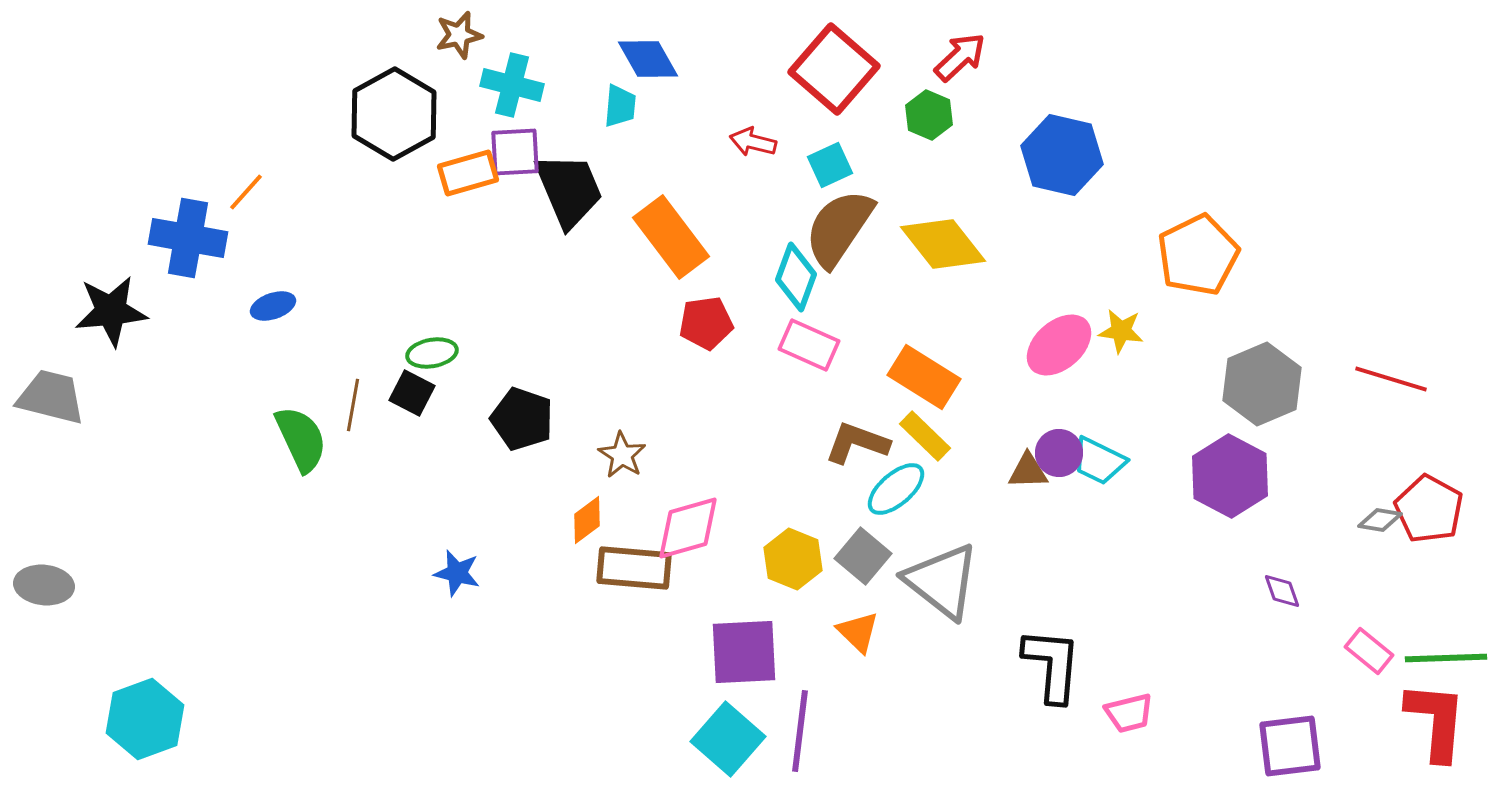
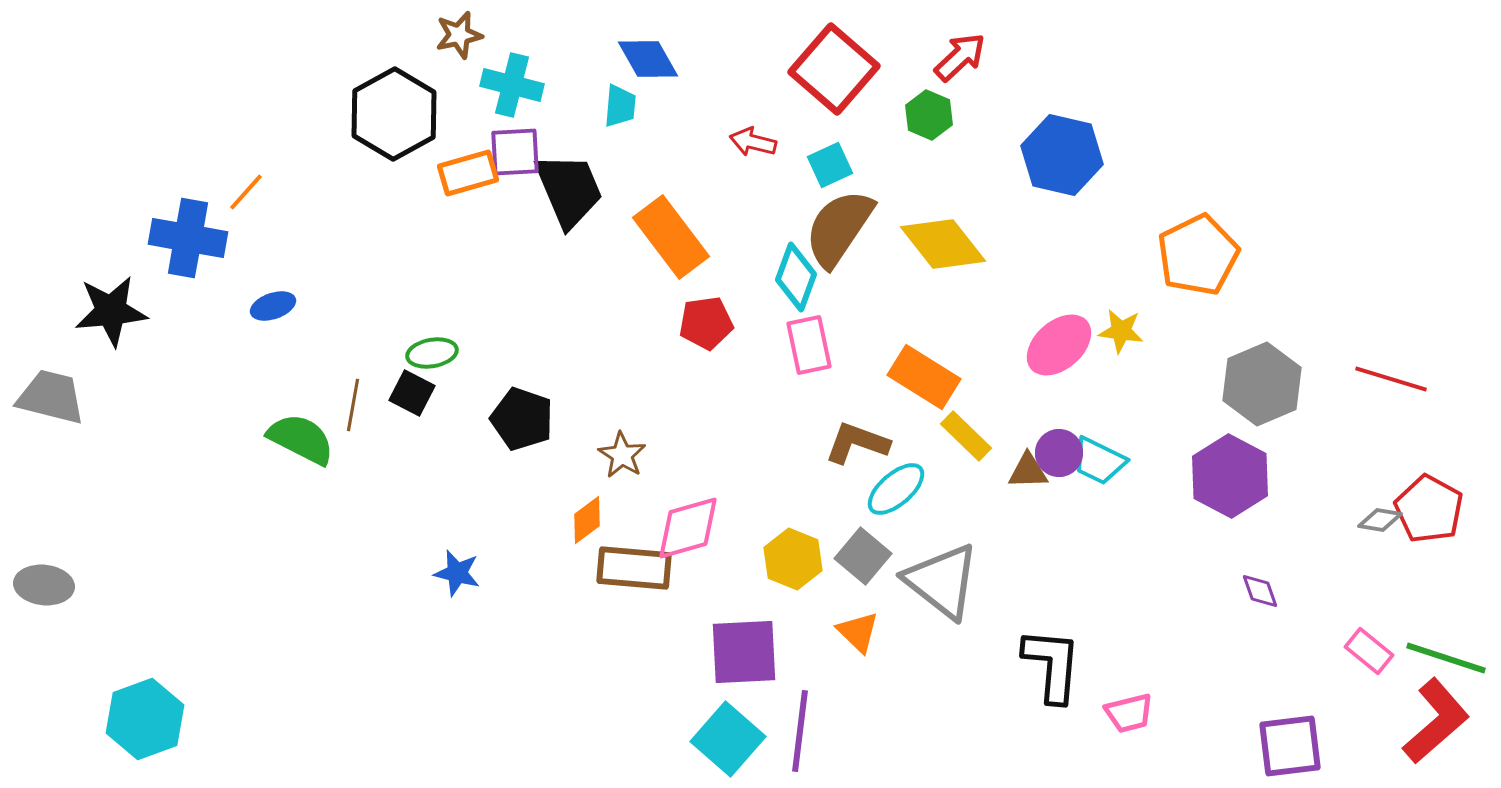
pink rectangle at (809, 345): rotated 54 degrees clockwise
yellow rectangle at (925, 436): moved 41 px right
green semicircle at (301, 439): rotated 38 degrees counterclockwise
purple diamond at (1282, 591): moved 22 px left
green line at (1446, 658): rotated 20 degrees clockwise
red L-shape at (1436, 721): rotated 44 degrees clockwise
